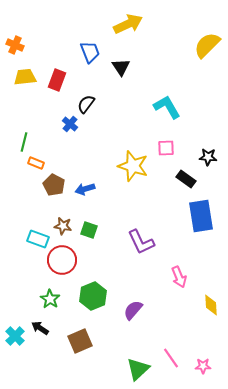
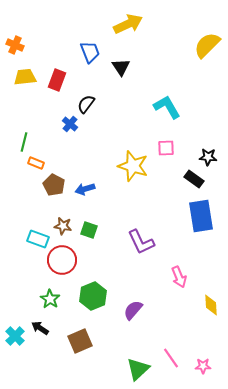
black rectangle: moved 8 px right
